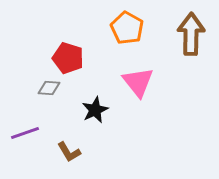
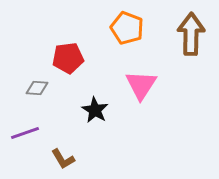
orange pentagon: rotated 8 degrees counterclockwise
red pentagon: rotated 24 degrees counterclockwise
pink triangle: moved 3 px right, 3 px down; rotated 12 degrees clockwise
gray diamond: moved 12 px left
black star: rotated 16 degrees counterclockwise
brown L-shape: moved 6 px left, 7 px down
